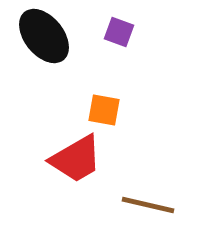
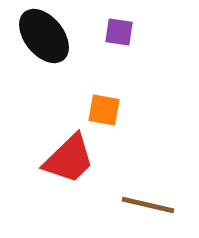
purple square: rotated 12 degrees counterclockwise
red trapezoid: moved 7 px left; rotated 14 degrees counterclockwise
